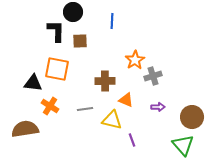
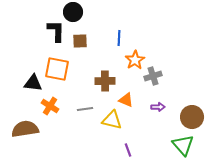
blue line: moved 7 px right, 17 px down
purple line: moved 4 px left, 10 px down
